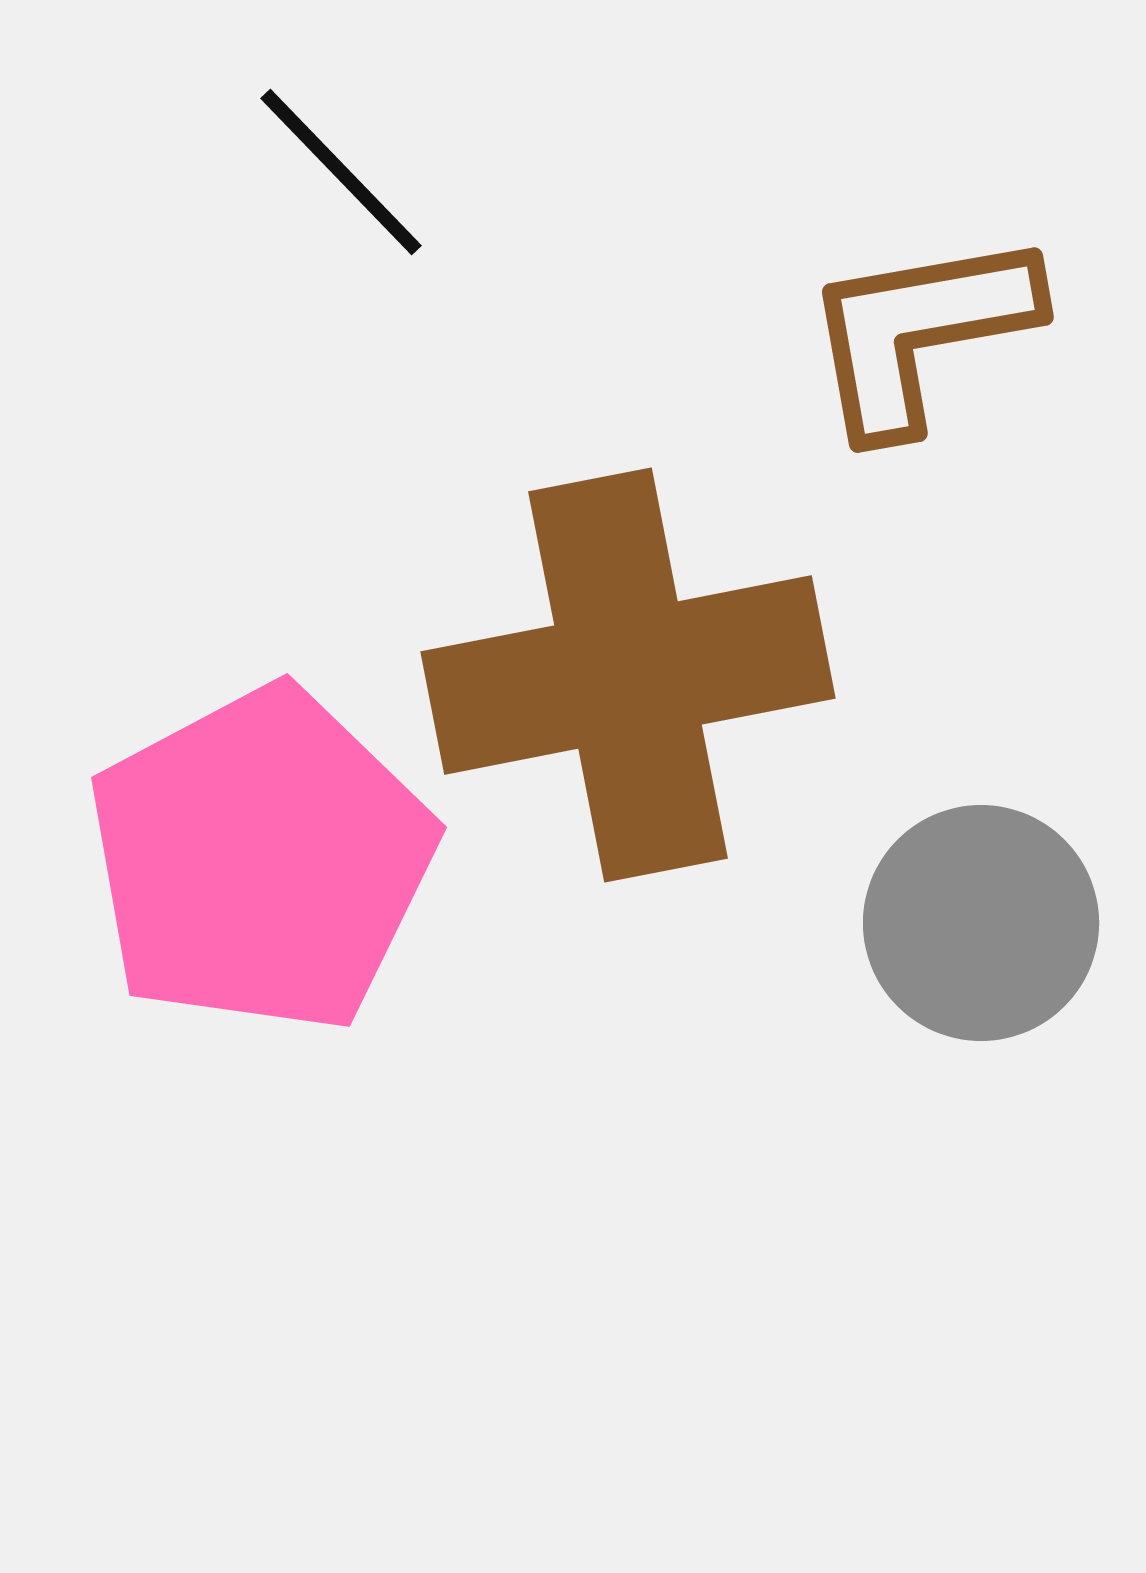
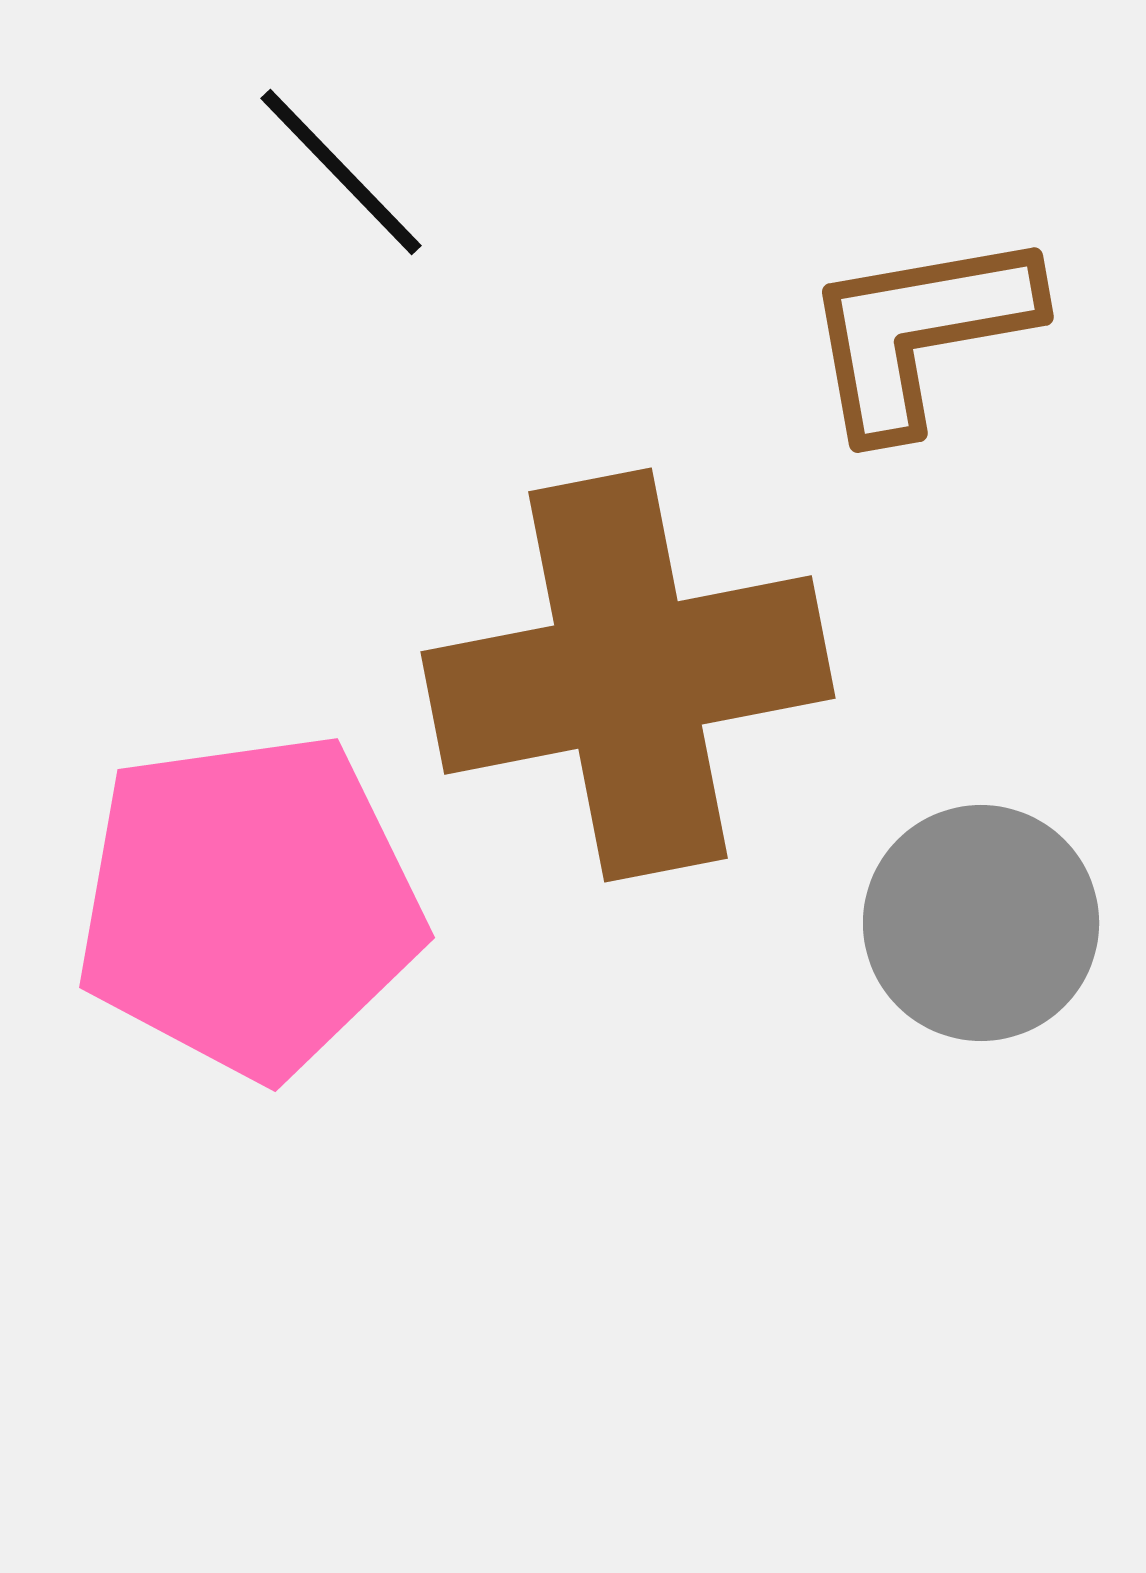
pink pentagon: moved 12 px left, 45 px down; rotated 20 degrees clockwise
